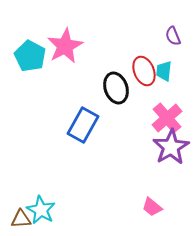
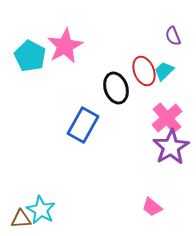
cyan trapezoid: rotated 40 degrees clockwise
